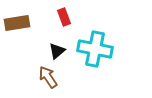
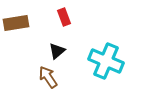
brown rectangle: moved 1 px left
cyan cross: moved 11 px right, 12 px down; rotated 12 degrees clockwise
